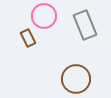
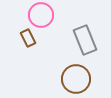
pink circle: moved 3 px left, 1 px up
gray rectangle: moved 15 px down
